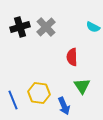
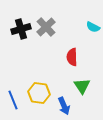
black cross: moved 1 px right, 2 px down
